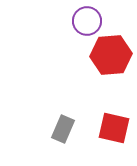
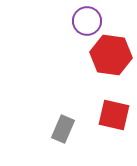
red hexagon: rotated 12 degrees clockwise
red square: moved 13 px up
